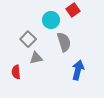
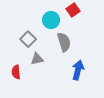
gray triangle: moved 1 px right, 1 px down
